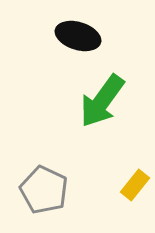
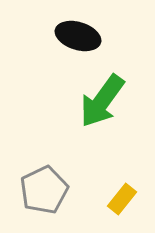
yellow rectangle: moved 13 px left, 14 px down
gray pentagon: rotated 21 degrees clockwise
